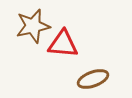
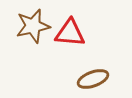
red triangle: moved 7 px right, 11 px up
